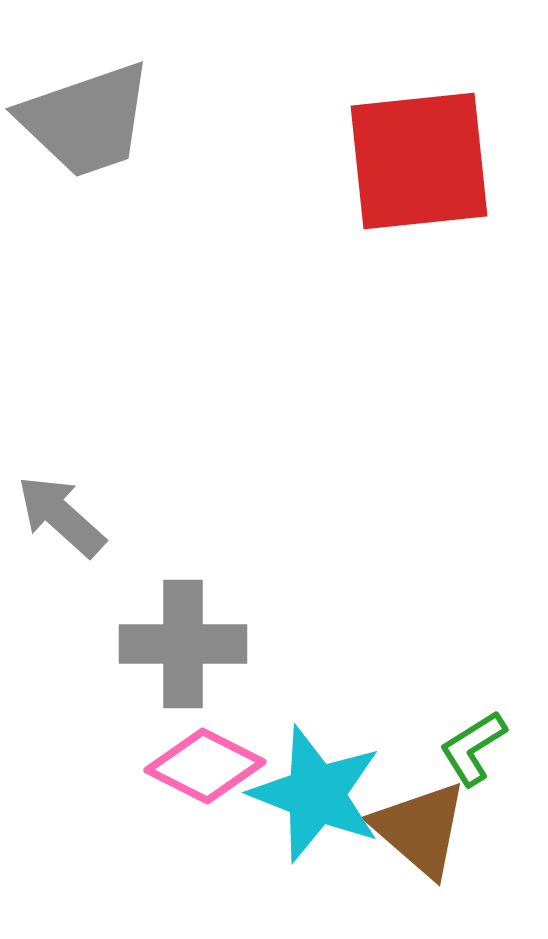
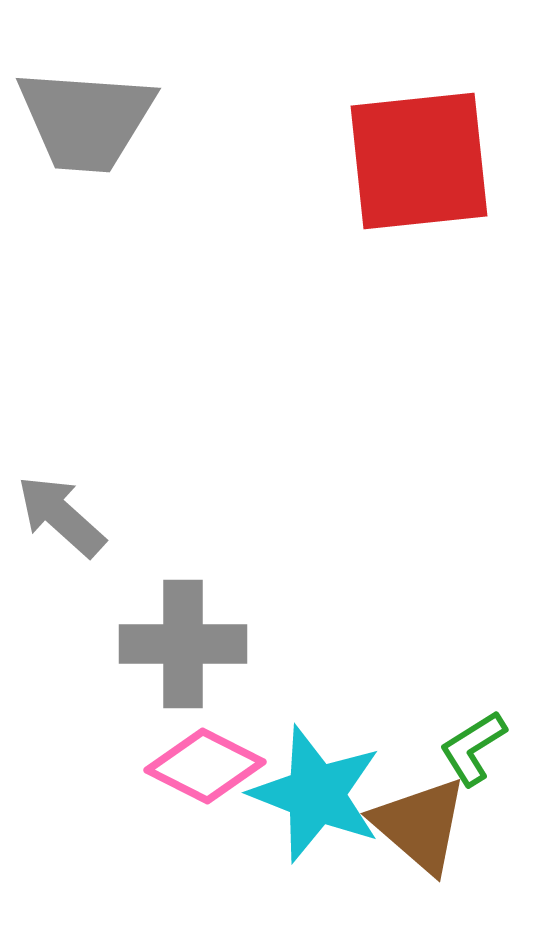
gray trapezoid: rotated 23 degrees clockwise
brown triangle: moved 4 px up
